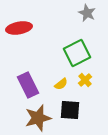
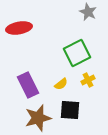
gray star: moved 1 px right, 1 px up
yellow cross: moved 3 px right; rotated 16 degrees clockwise
